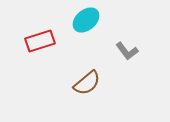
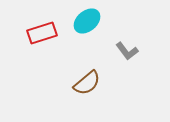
cyan ellipse: moved 1 px right, 1 px down
red rectangle: moved 2 px right, 8 px up
